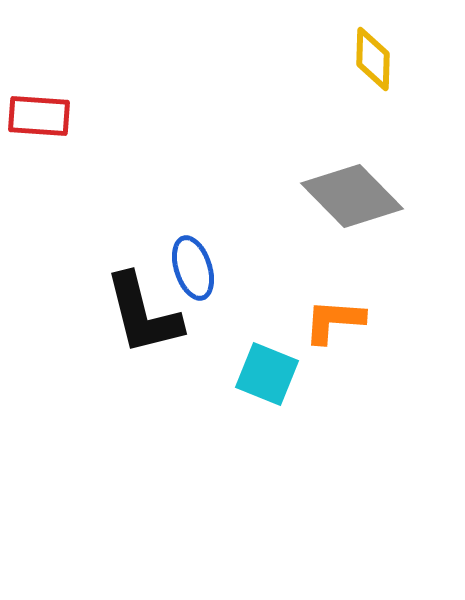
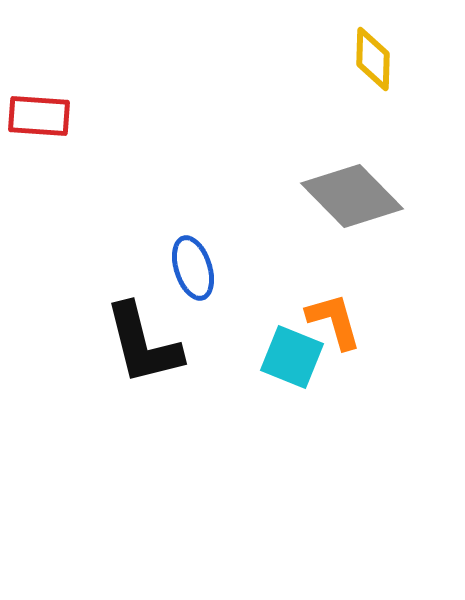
black L-shape: moved 30 px down
orange L-shape: rotated 70 degrees clockwise
cyan square: moved 25 px right, 17 px up
